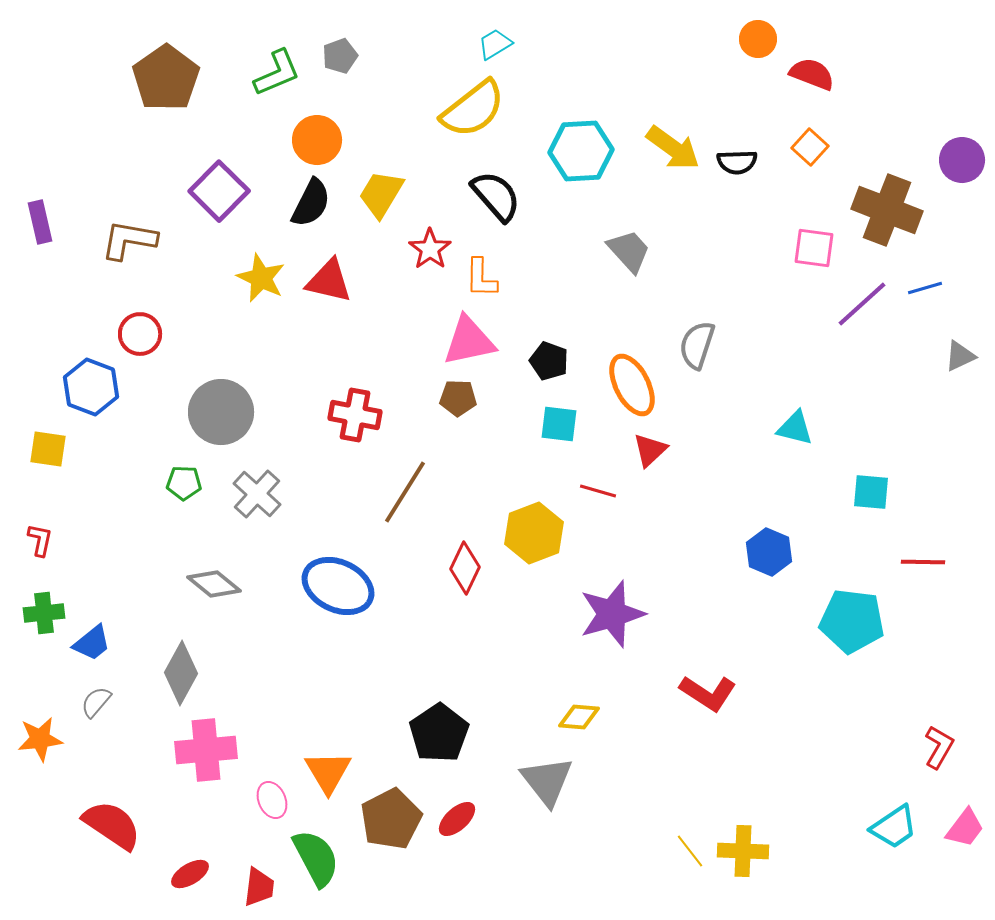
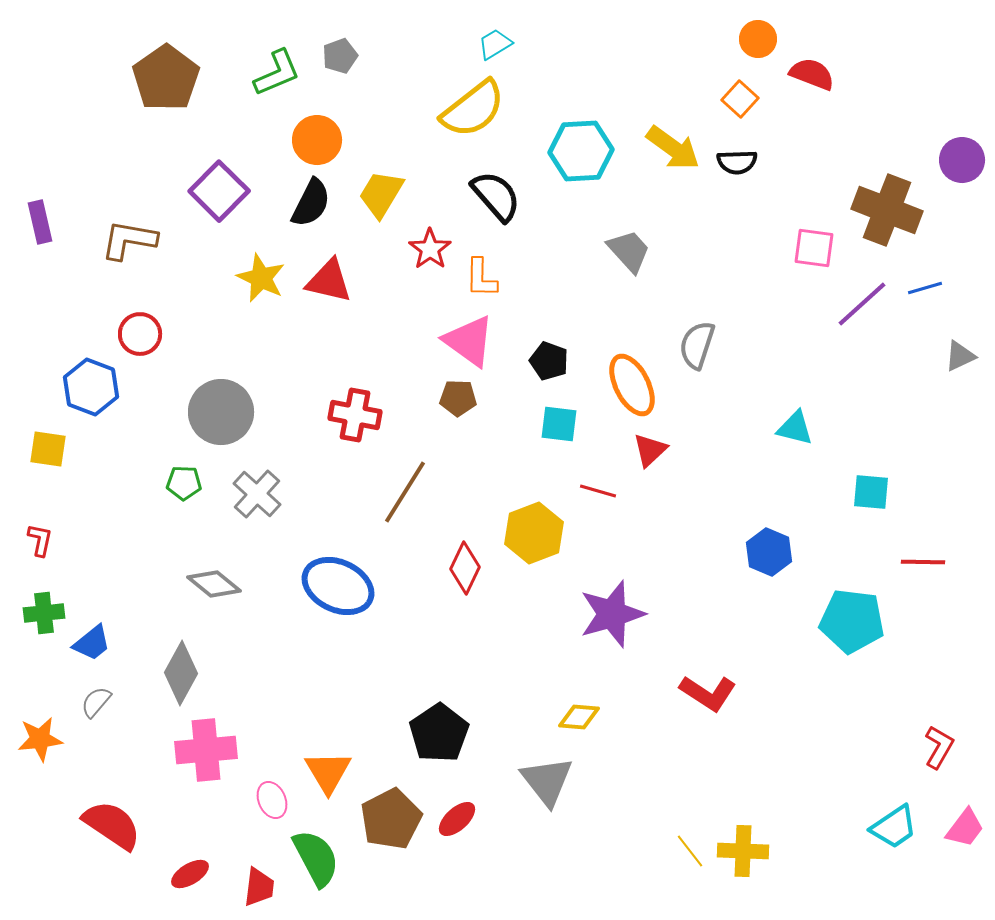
orange square at (810, 147): moved 70 px left, 48 px up
pink triangle at (469, 341): rotated 48 degrees clockwise
